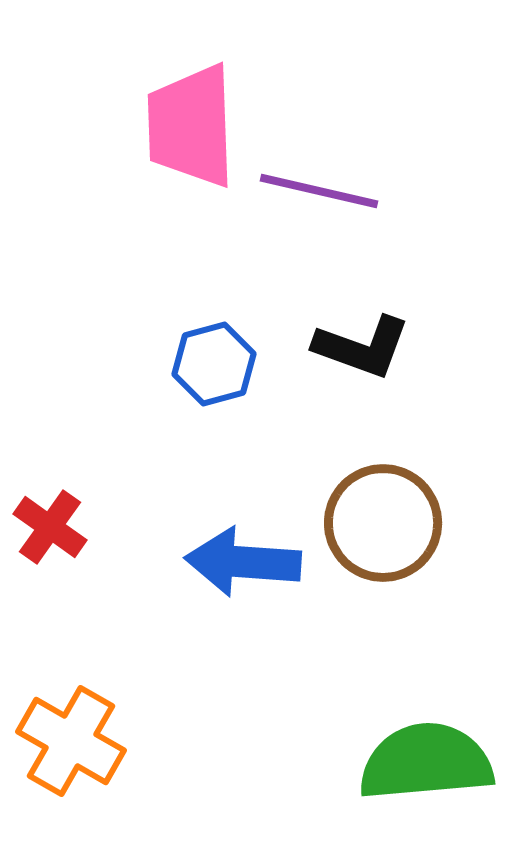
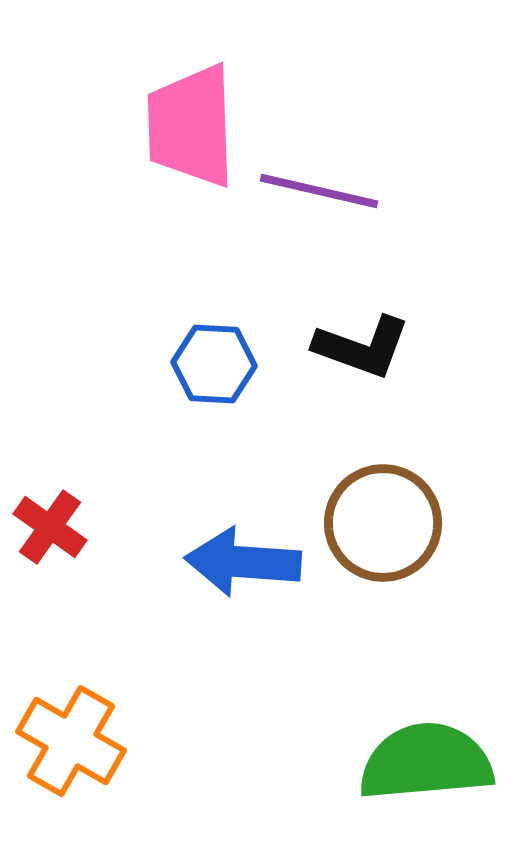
blue hexagon: rotated 18 degrees clockwise
